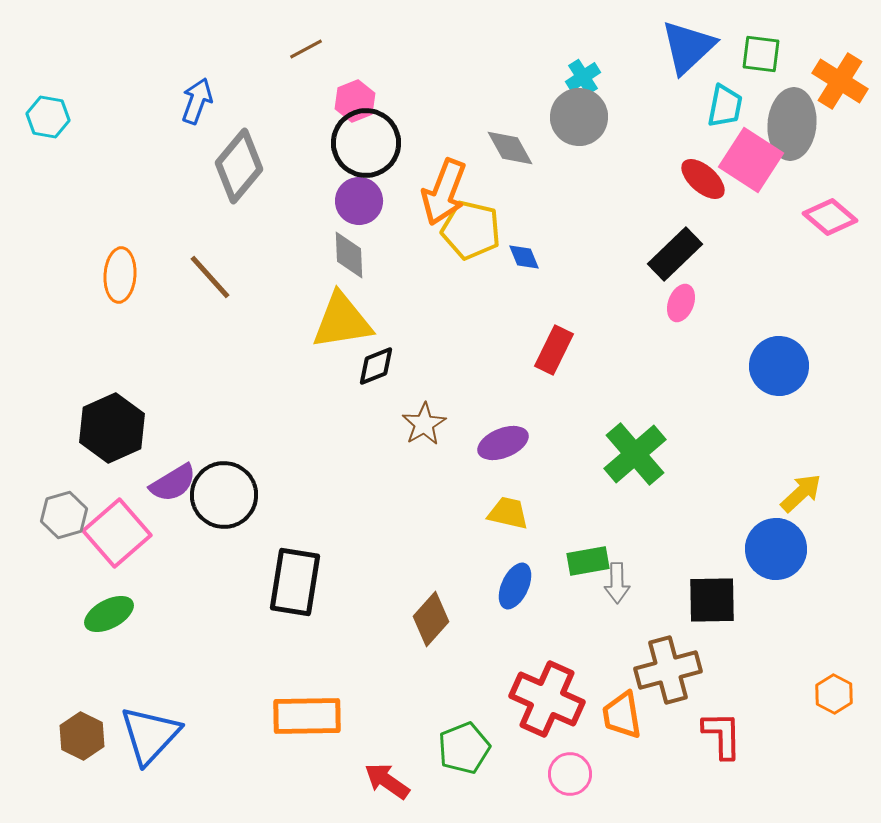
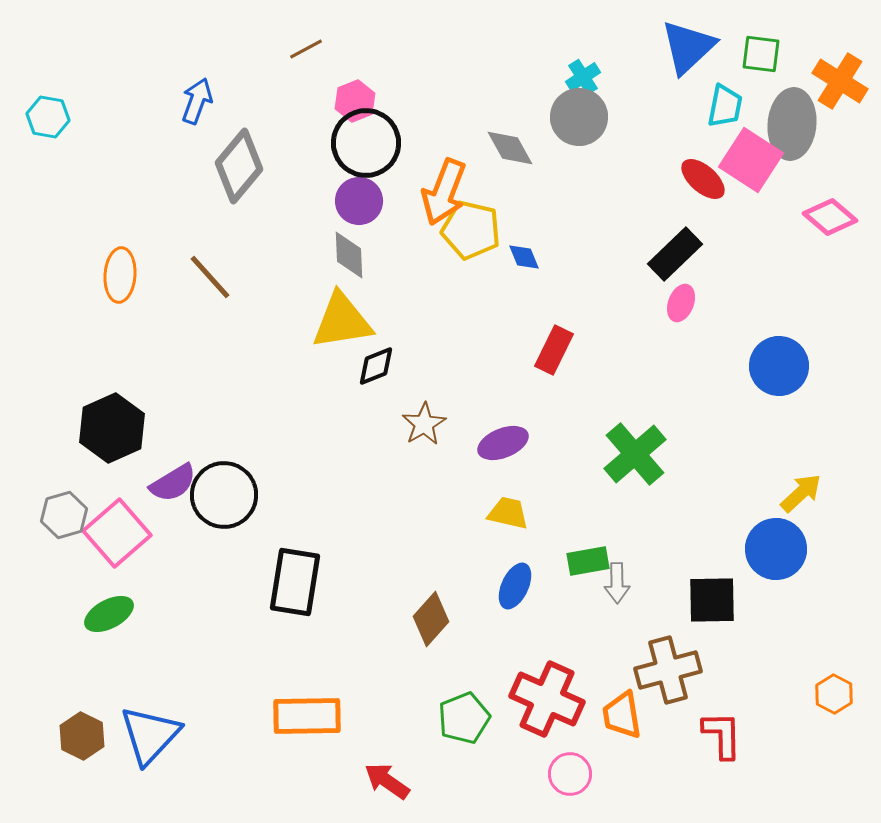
green pentagon at (464, 748): moved 30 px up
